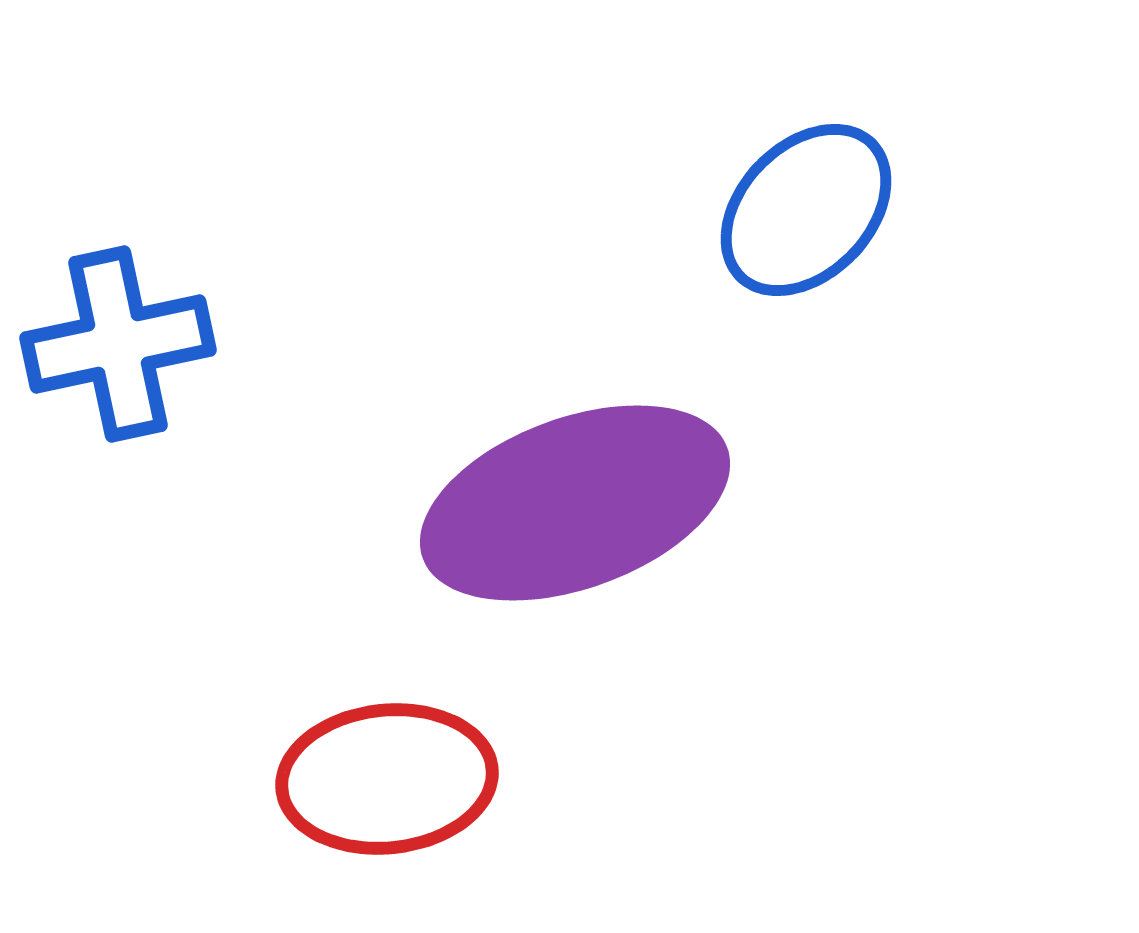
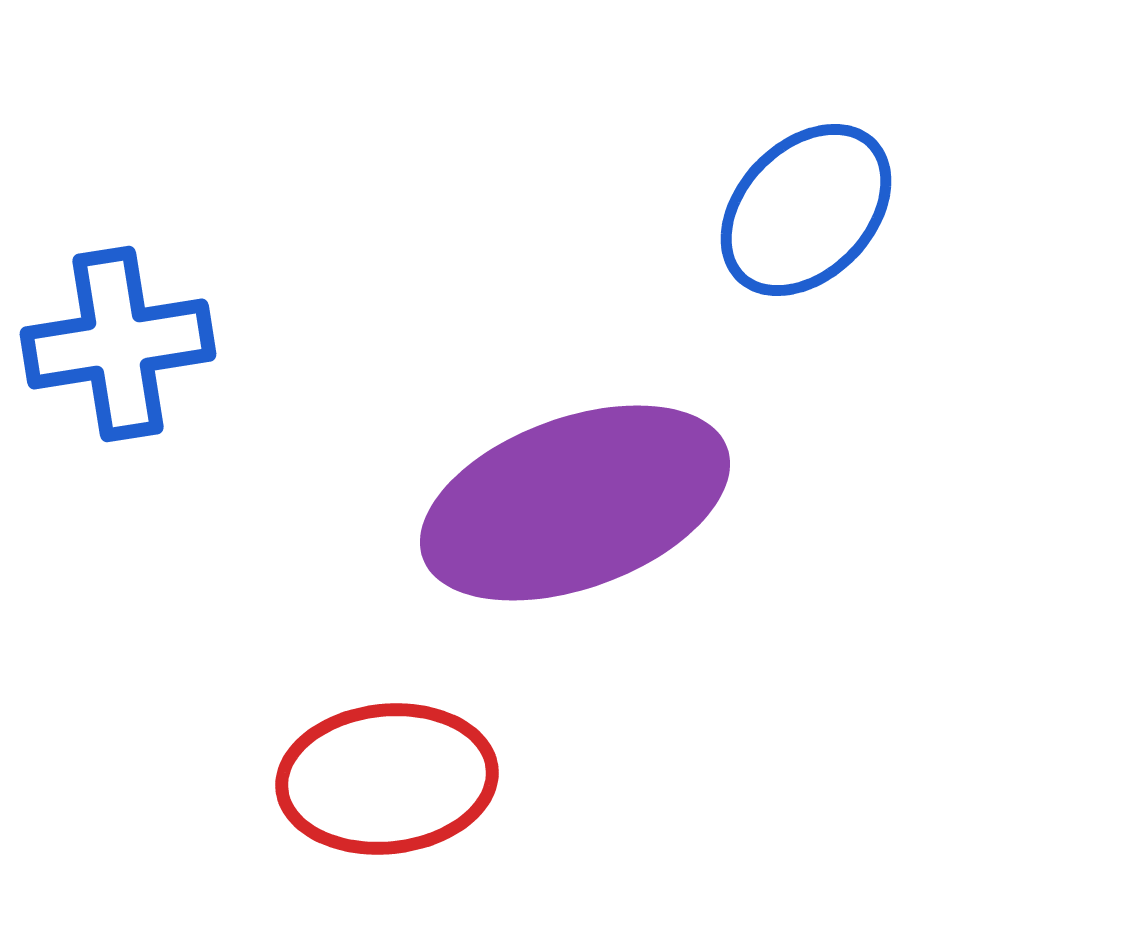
blue cross: rotated 3 degrees clockwise
